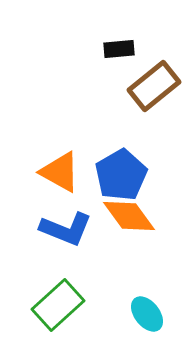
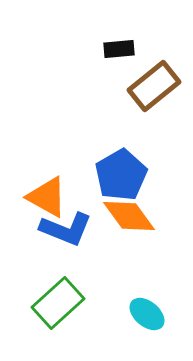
orange triangle: moved 13 px left, 25 px down
green rectangle: moved 2 px up
cyan ellipse: rotated 12 degrees counterclockwise
